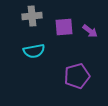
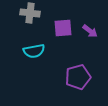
gray cross: moved 2 px left, 3 px up; rotated 12 degrees clockwise
purple square: moved 1 px left, 1 px down
purple pentagon: moved 1 px right, 1 px down
